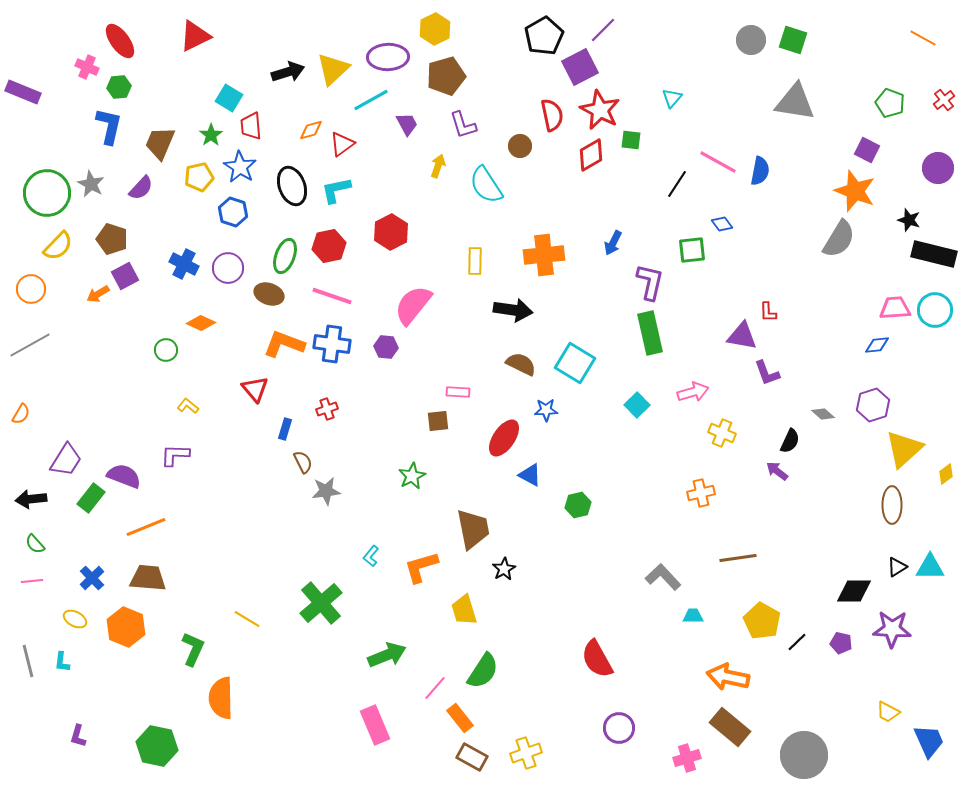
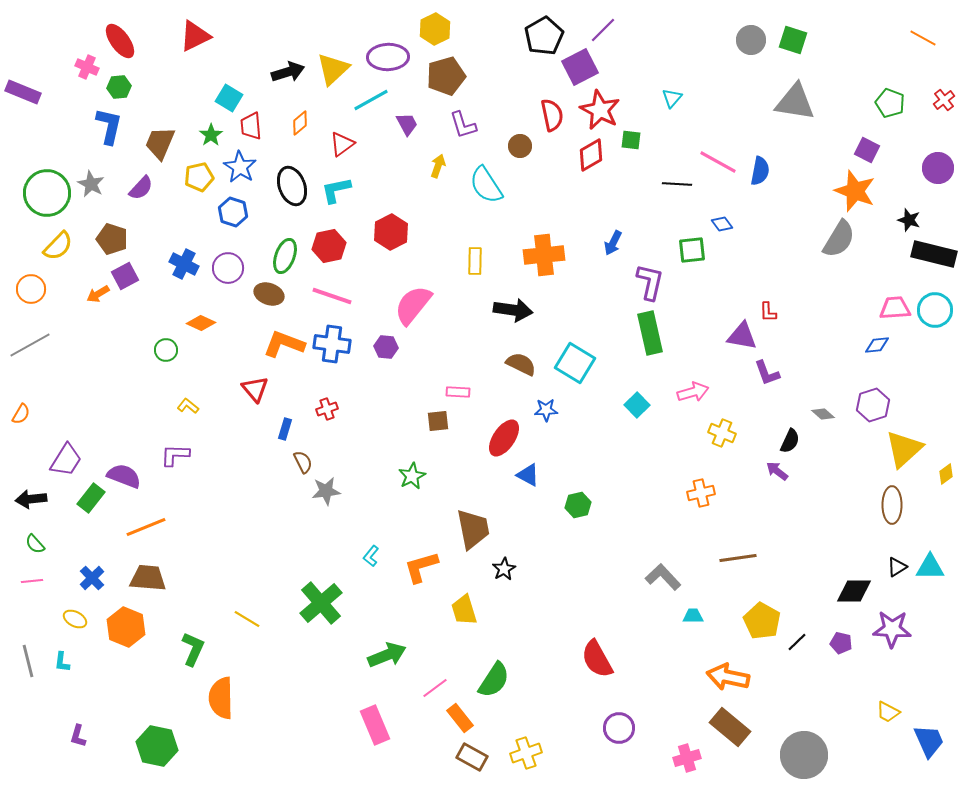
orange diamond at (311, 130): moved 11 px left, 7 px up; rotated 25 degrees counterclockwise
black line at (677, 184): rotated 60 degrees clockwise
blue triangle at (530, 475): moved 2 px left
green semicircle at (483, 671): moved 11 px right, 9 px down
pink line at (435, 688): rotated 12 degrees clockwise
